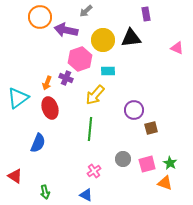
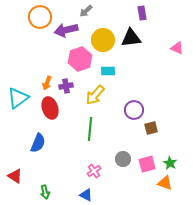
purple rectangle: moved 4 px left, 1 px up
purple arrow: rotated 25 degrees counterclockwise
purple cross: moved 8 px down; rotated 32 degrees counterclockwise
